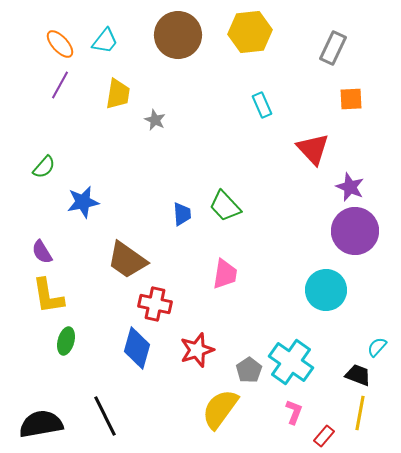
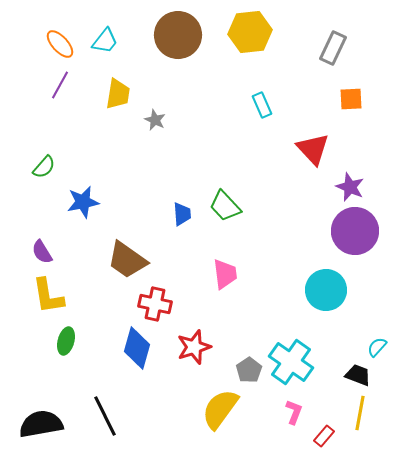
pink trapezoid: rotated 16 degrees counterclockwise
red star: moved 3 px left, 3 px up
